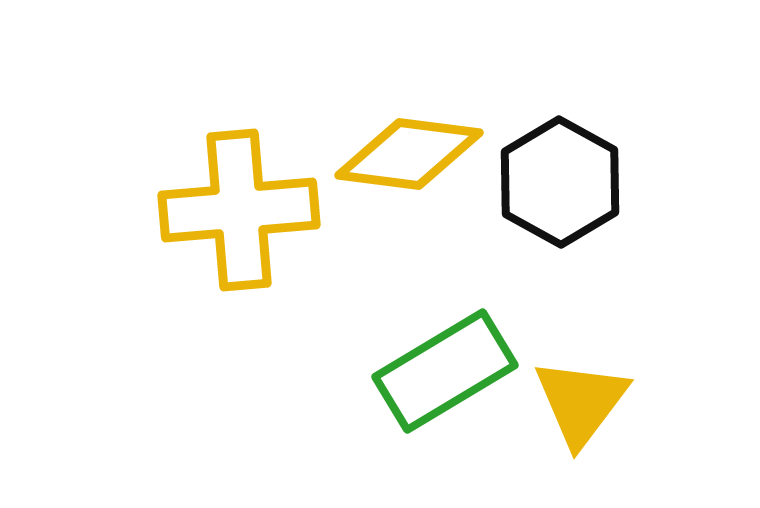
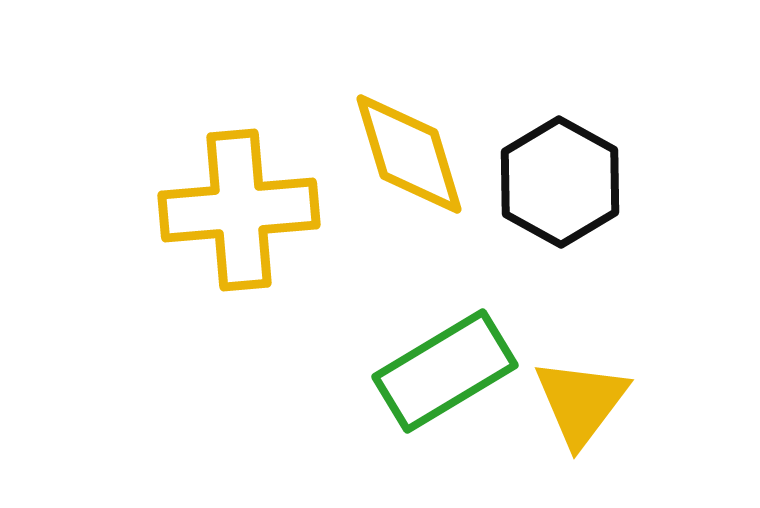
yellow diamond: rotated 66 degrees clockwise
